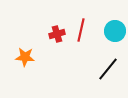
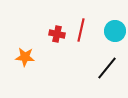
red cross: rotated 28 degrees clockwise
black line: moved 1 px left, 1 px up
